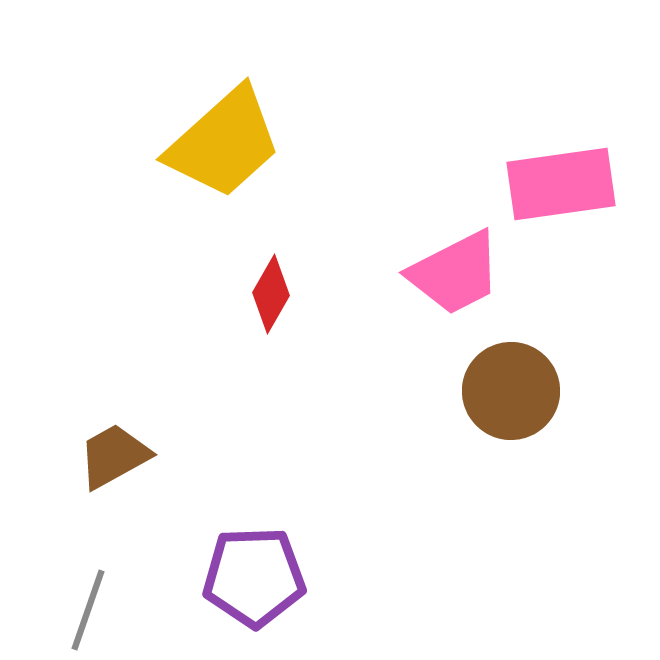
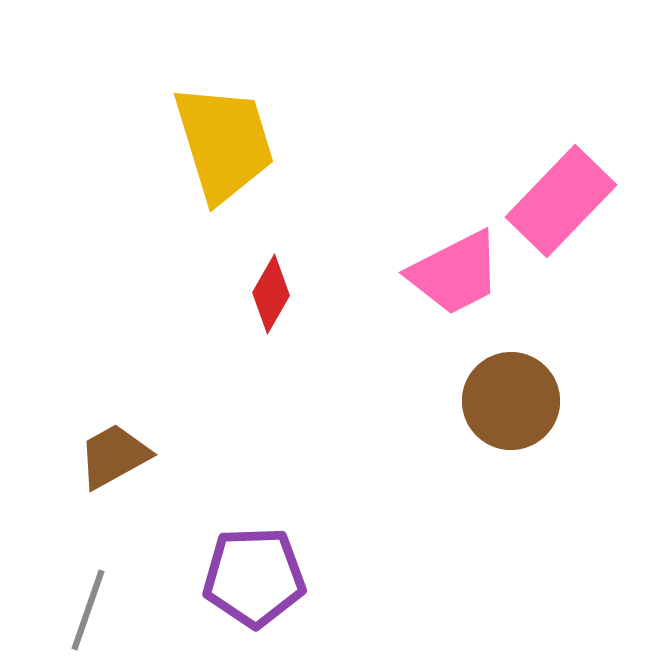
yellow trapezoid: rotated 65 degrees counterclockwise
pink rectangle: moved 17 px down; rotated 38 degrees counterclockwise
brown circle: moved 10 px down
